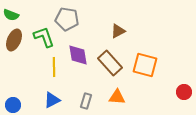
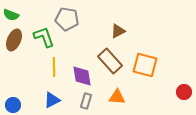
purple diamond: moved 4 px right, 21 px down
brown rectangle: moved 2 px up
